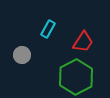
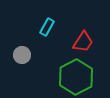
cyan rectangle: moved 1 px left, 2 px up
